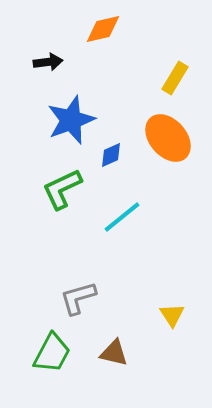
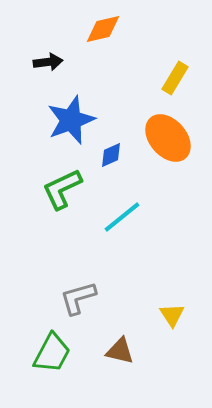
brown triangle: moved 6 px right, 2 px up
